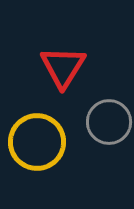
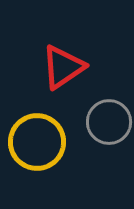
red triangle: rotated 24 degrees clockwise
